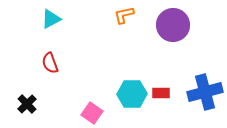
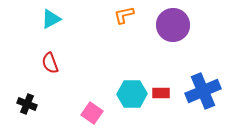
blue cross: moved 2 px left, 1 px up; rotated 8 degrees counterclockwise
black cross: rotated 24 degrees counterclockwise
